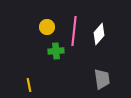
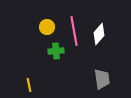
pink line: rotated 16 degrees counterclockwise
